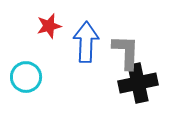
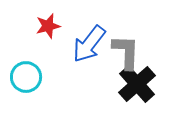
red star: moved 1 px left
blue arrow: moved 3 px right, 2 px down; rotated 144 degrees counterclockwise
black cross: moved 1 px left, 1 px down; rotated 30 degrees counterclockwise
